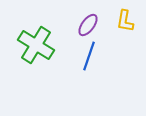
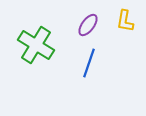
blue line: moved 7 px down
